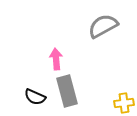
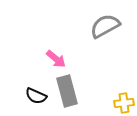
gray semicircle: moved 2 px right
pink arrow: rotated 135 degrees clockwise
black semicircle: moved 1 px right, 1 px up
